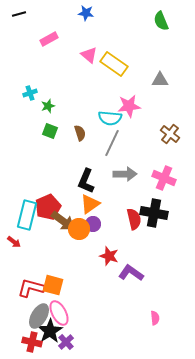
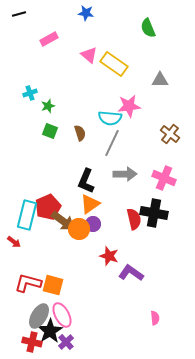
green semicircle: moved 13 px left, 7 px down
red L-shape: moved 3 px left, 5 px up
pink ellipse: moved 3 px right, 2 px down
